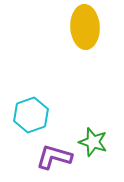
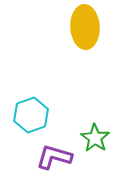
green star: moved 2 px right, 4 px up; rotated 16 degrees clockwise
